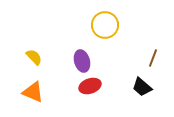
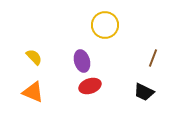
black trapezoid: moved 2 px right, 5 px down; rotated 15 degrees counterclockwise
